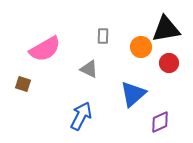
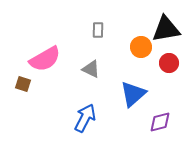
gray rectangle: moved 5 px left, 6 px up
pink semicircle: moved 10 px down
gray triangle: moved 2 px right
blue arrow: moved 4 px right, 2 px down
purple diamond: rotated 10 degrees clockwise
